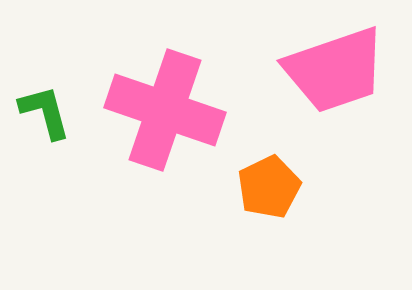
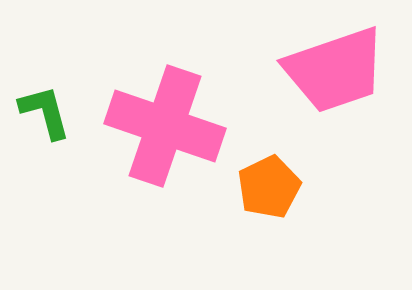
pink cross: moved 16 px down
